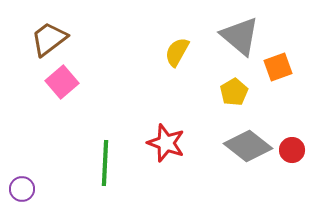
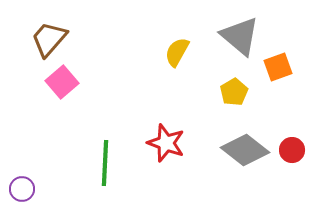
brown trapezoid: rotated 12 degrees counterclockwise
gray diamond: moved 3 px left, 4 px down
